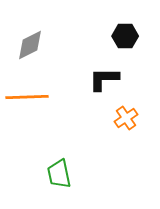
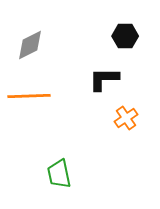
orange line: moved 2 px right, 1 px up
